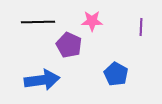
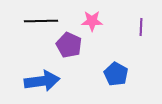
black line: moved 3 px right, 1 px up
blue arrow: moved 1 px down
